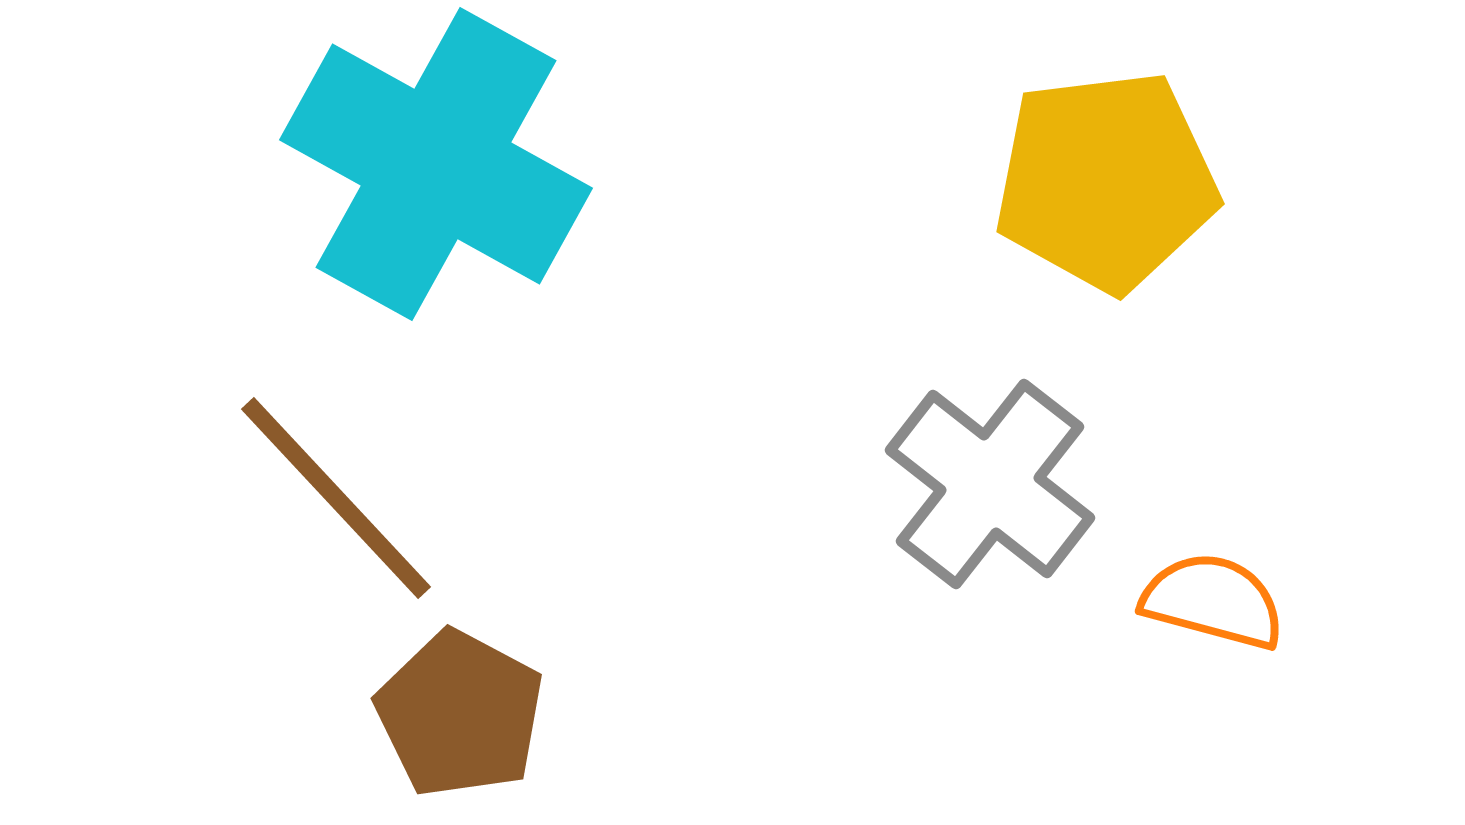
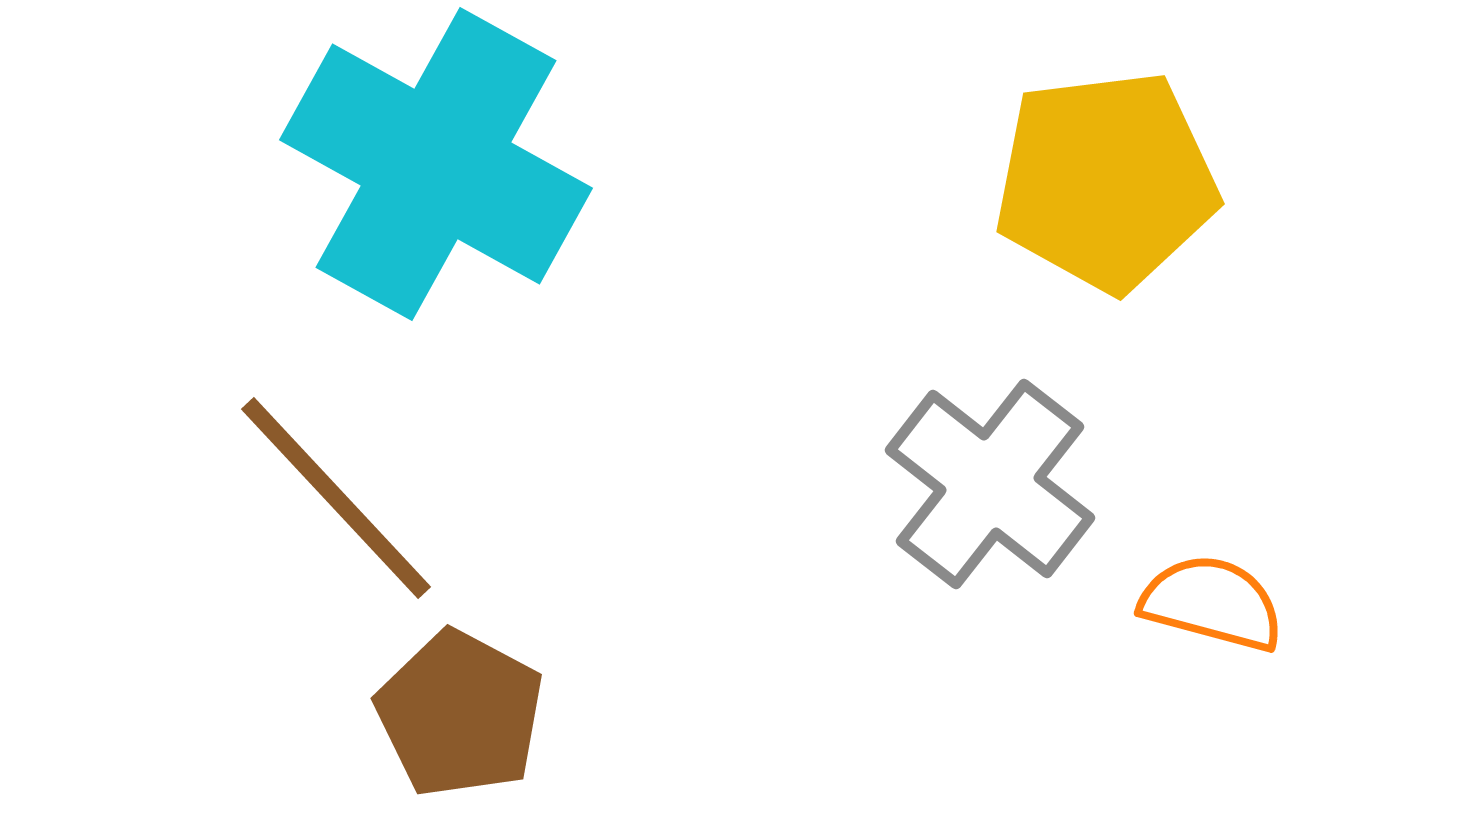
orange semicircle: moved 1 px left, 2 px down
